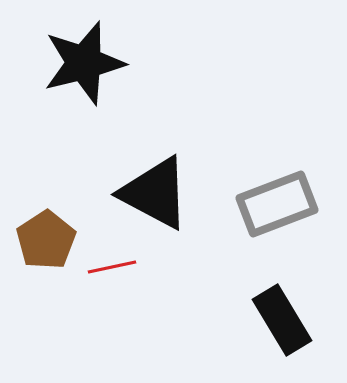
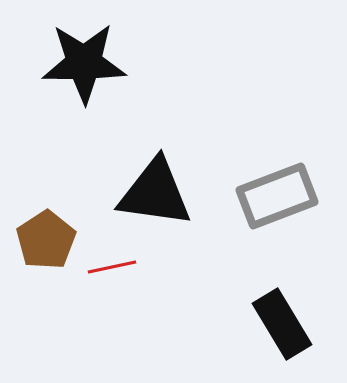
black star: rotated 14 degrees clockwise
black triangle: rotated 20 degrees counterclockwise
gray rectangle: moved 8 px up
black rectangle: moved 4 px down
